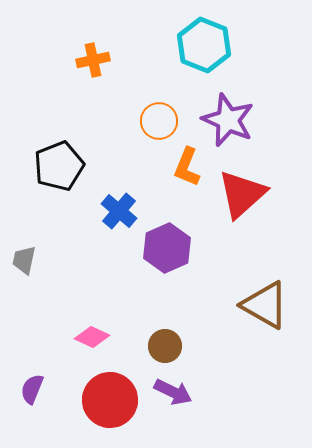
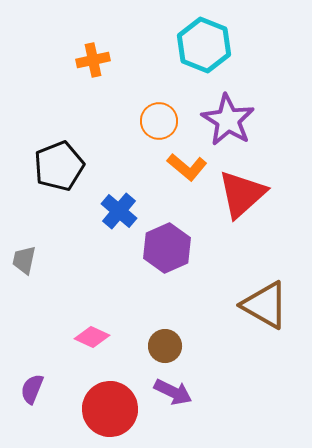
purple star: rotated 8 degrees clockwise
orange L-shape: rotated 72 degrees counterclockwise
red circle: moved 9 px down
